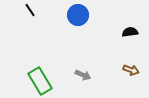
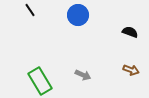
black semicircle: rotated 28 degrees clockwise
